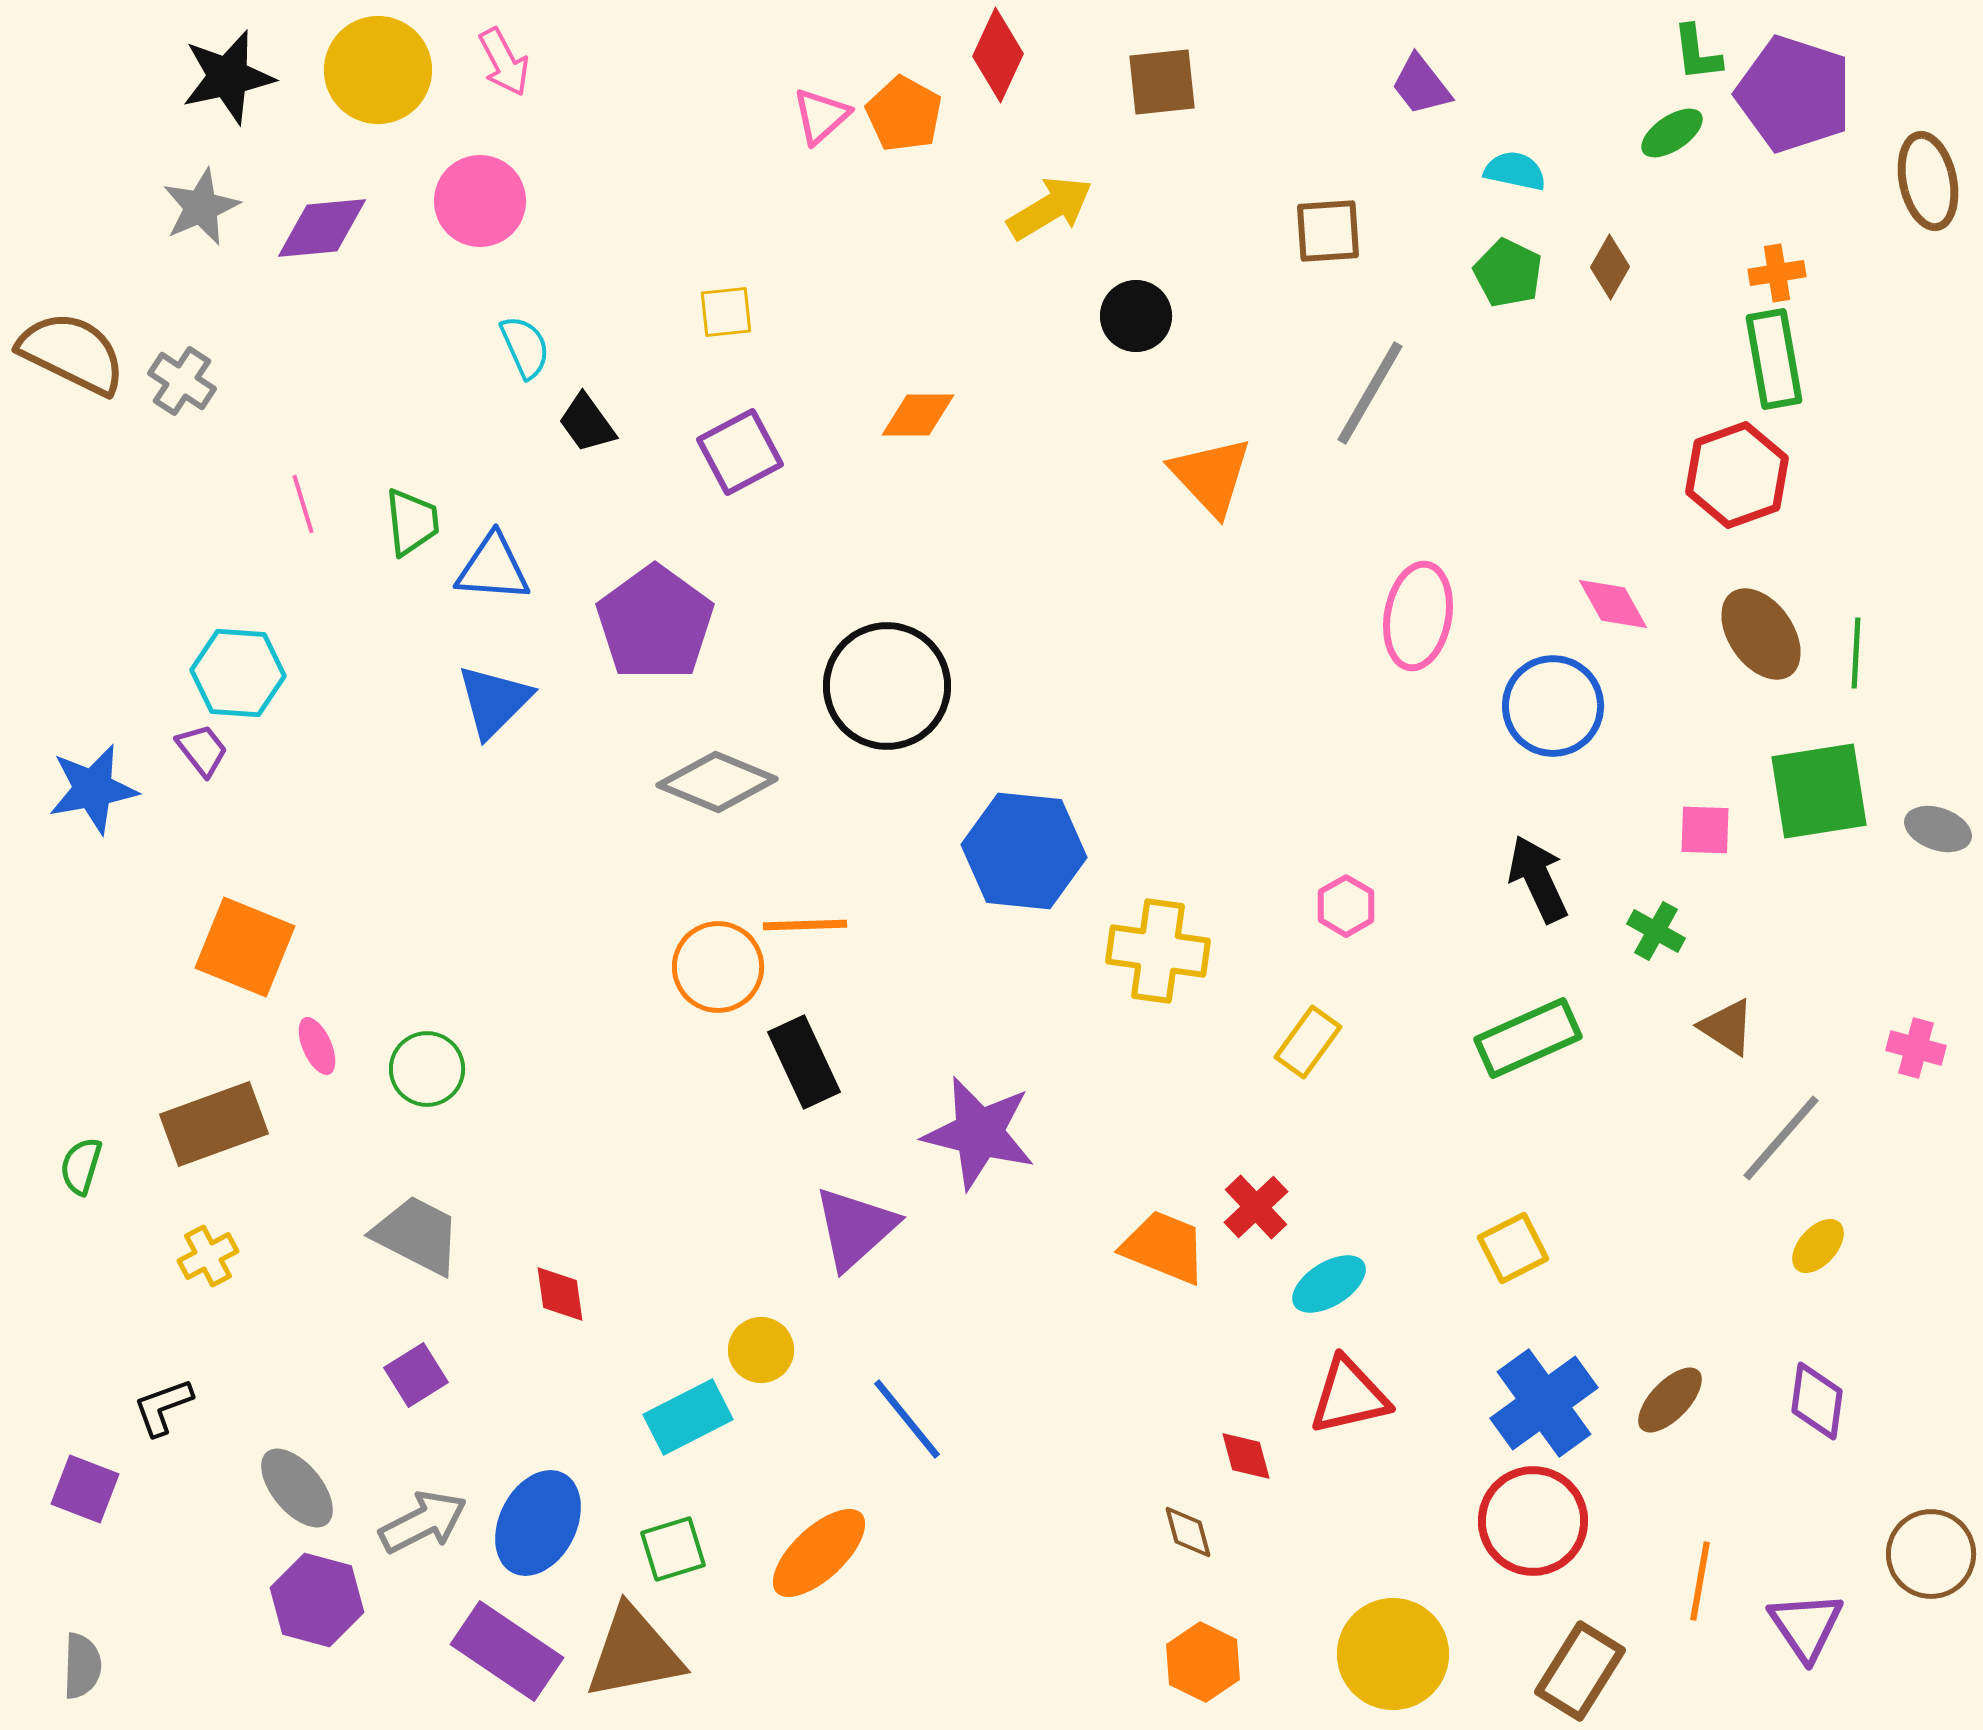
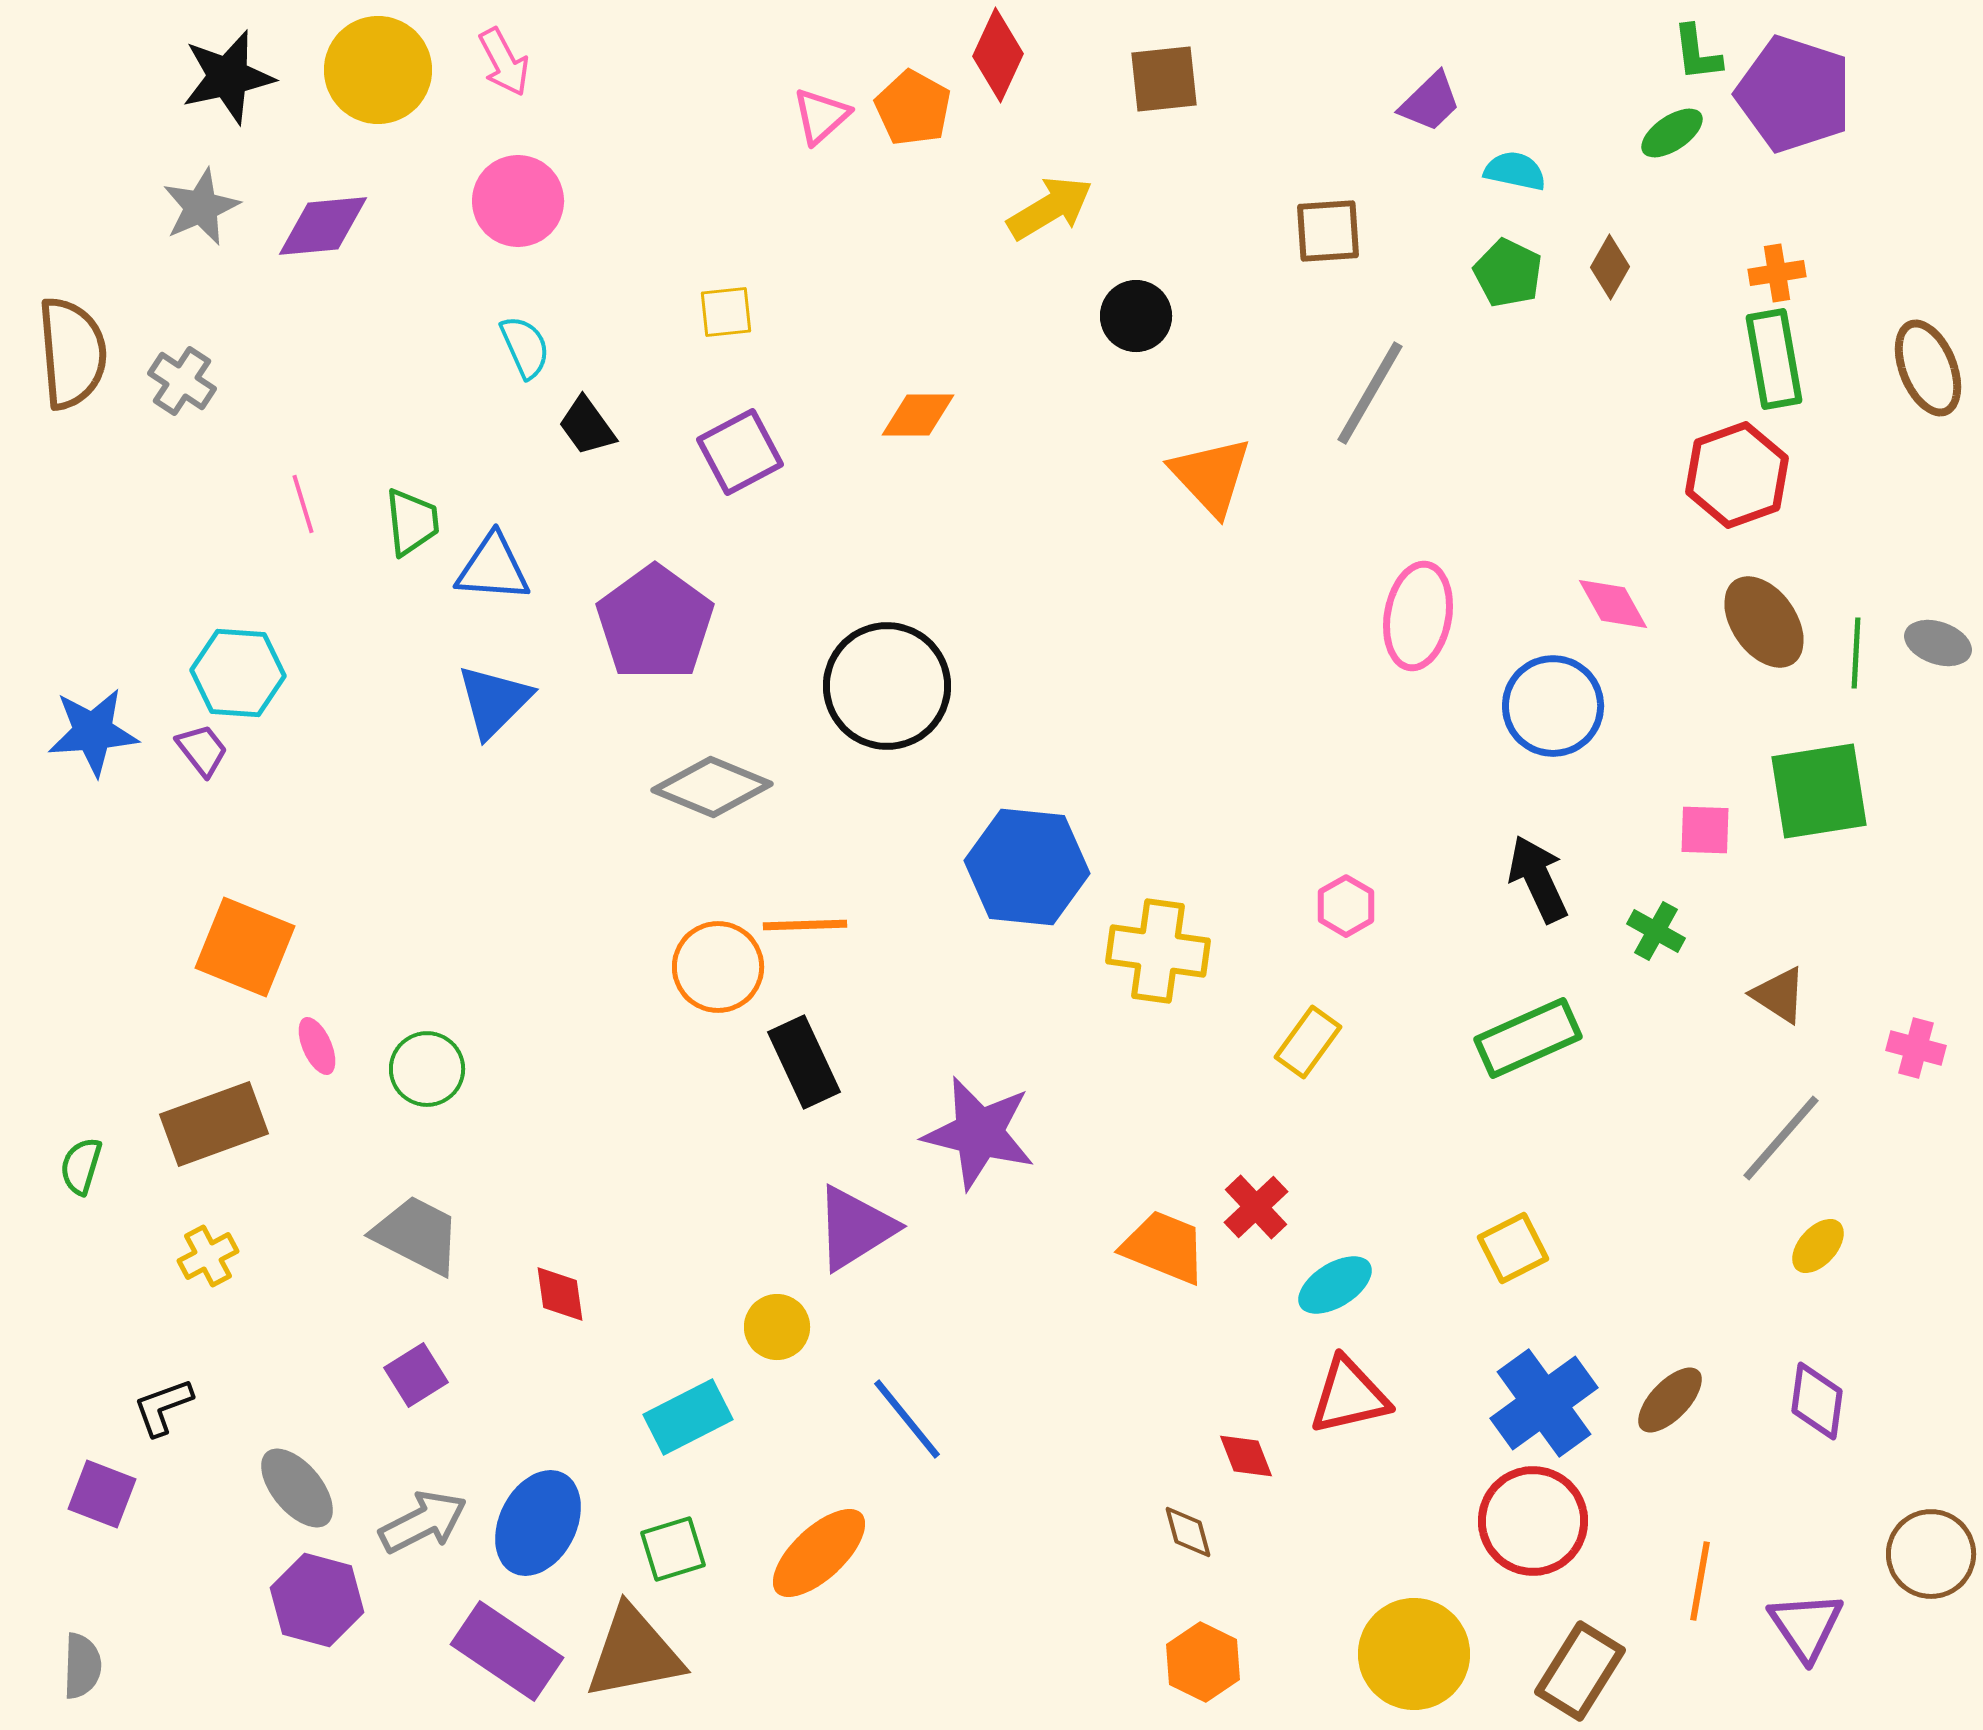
brown square at (1162, 82): moved 2 px right, 3 px up
purple trapezoid at (1421, 85): moved 9 px right, 17 px down; rotated 96 degrees counterclockwise
orange pentagon at (904, 114): moved 9 px right, 6 px up
brown ellipse at (1928, 181): moved 187 px down; rotated 10 degrees counterclockwise
pink circle at (480, 201): moved 38 px right
purple diamond at (322, 228): moved 1 px right, 2 px up
brown semicircle at (72, 353): rotated 59 degrees clockwise
black trapezoid at (587, 423): moved 3 px down
brown ellipse at (1761, 634): moved 3 px right, 12 px up
gray diamond at (717, 782): moved 5 px left, 5 px down
blue star at (93, 789): moved 57 px up; rotated 6 degrees clockwise
gray ellipse at (1938, 829): moved 186 px up
blue hexagon at (1024, 851): moved 3 px right, 16 px down
brown triangle at (1727, 1027): moved 52 px right, 32 px up
purple triangle at (855, 1228): rotated 10 degrees clockwise
cyan ellipse at (1329, 1284): moved 6 px right, 1 px down
yellow circle at (761, 1350): moved 16 px right, 23 px up
red diamond at (1246, 1456): rotated 6 degrees counterclockwise
purple square at (85, 1489): moved 17 px right, 5 px down
yellow circle at (1393, 1654): moved 21 px right
